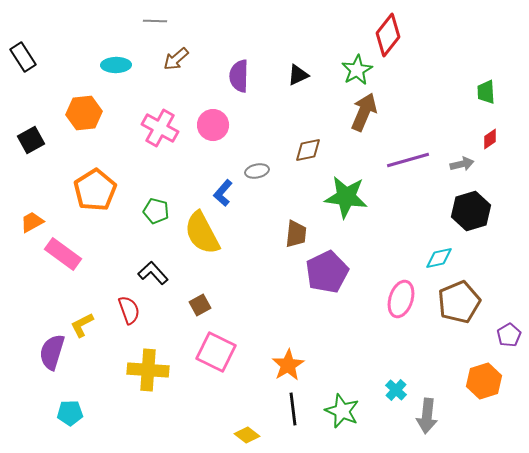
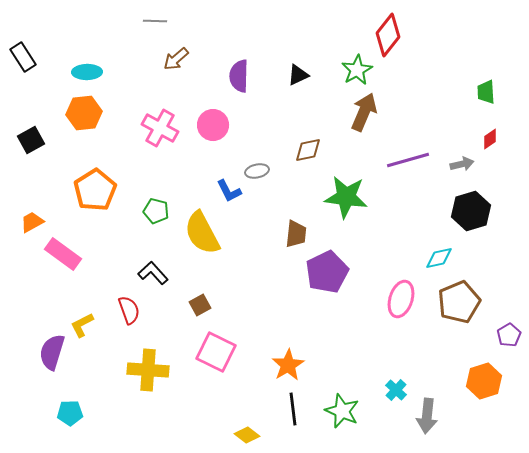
cyan ellipse at (116, 65): moved 29 px left, 7 px down
blue L-shape at (223, 193): moved 6 px right, 2 px up; rotated 68 degrees counterclockwise
